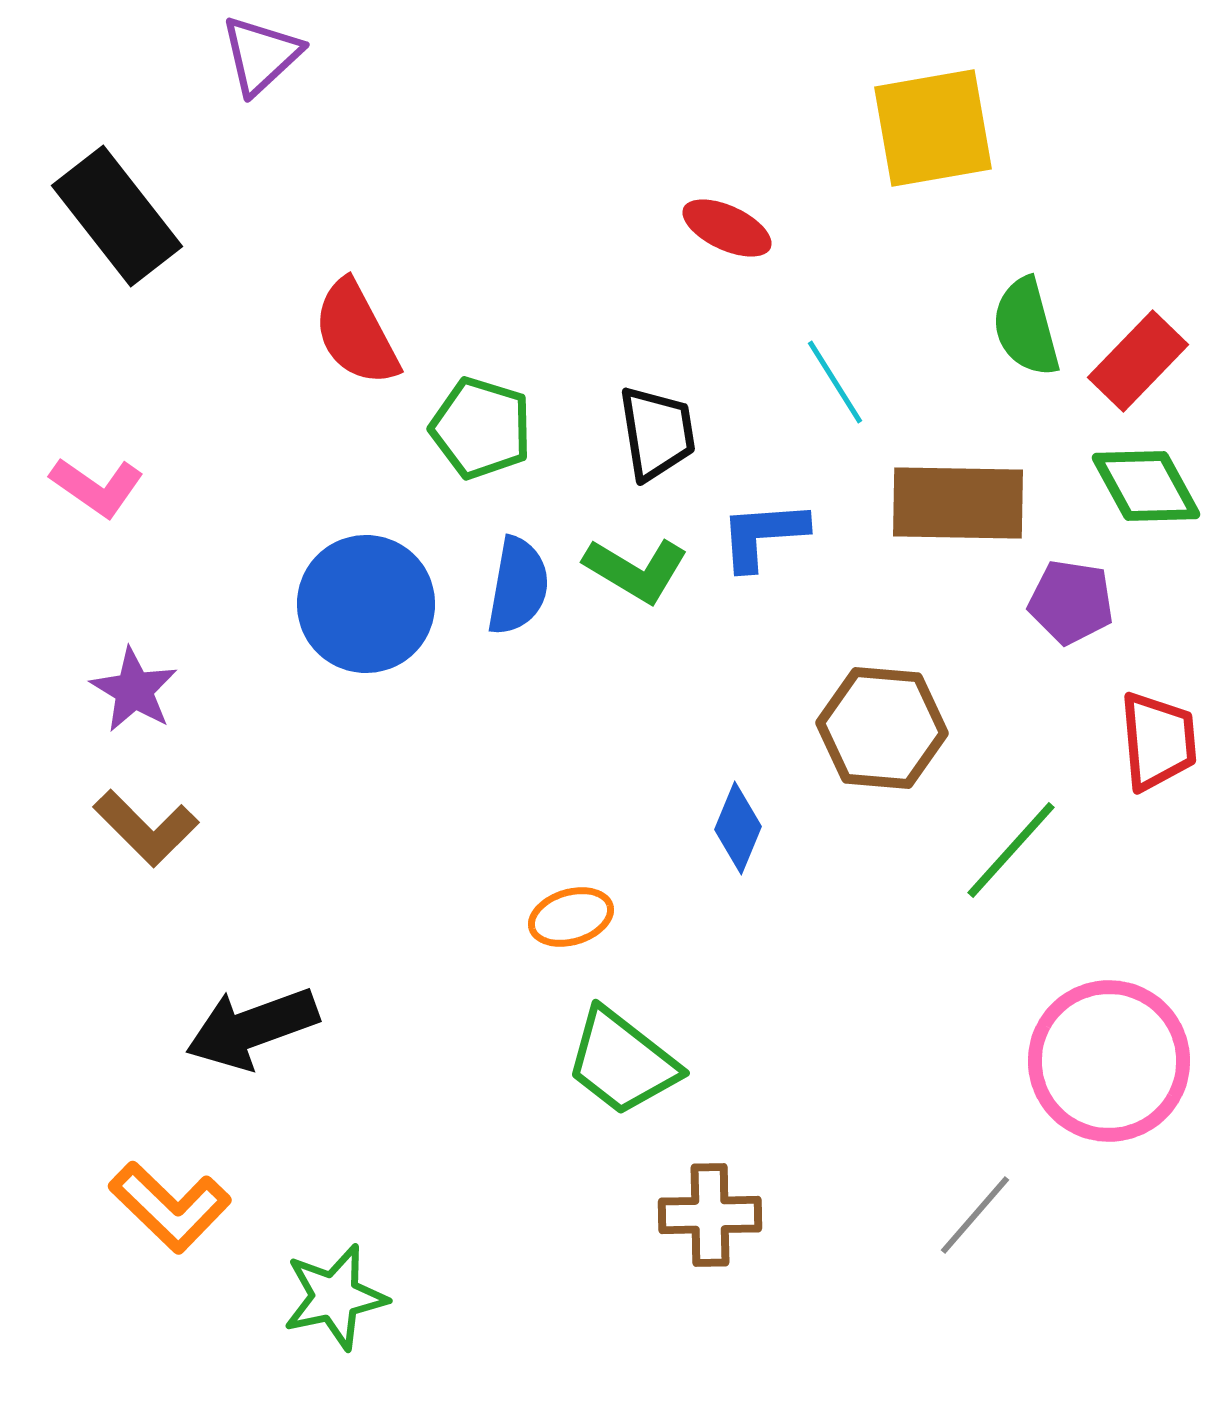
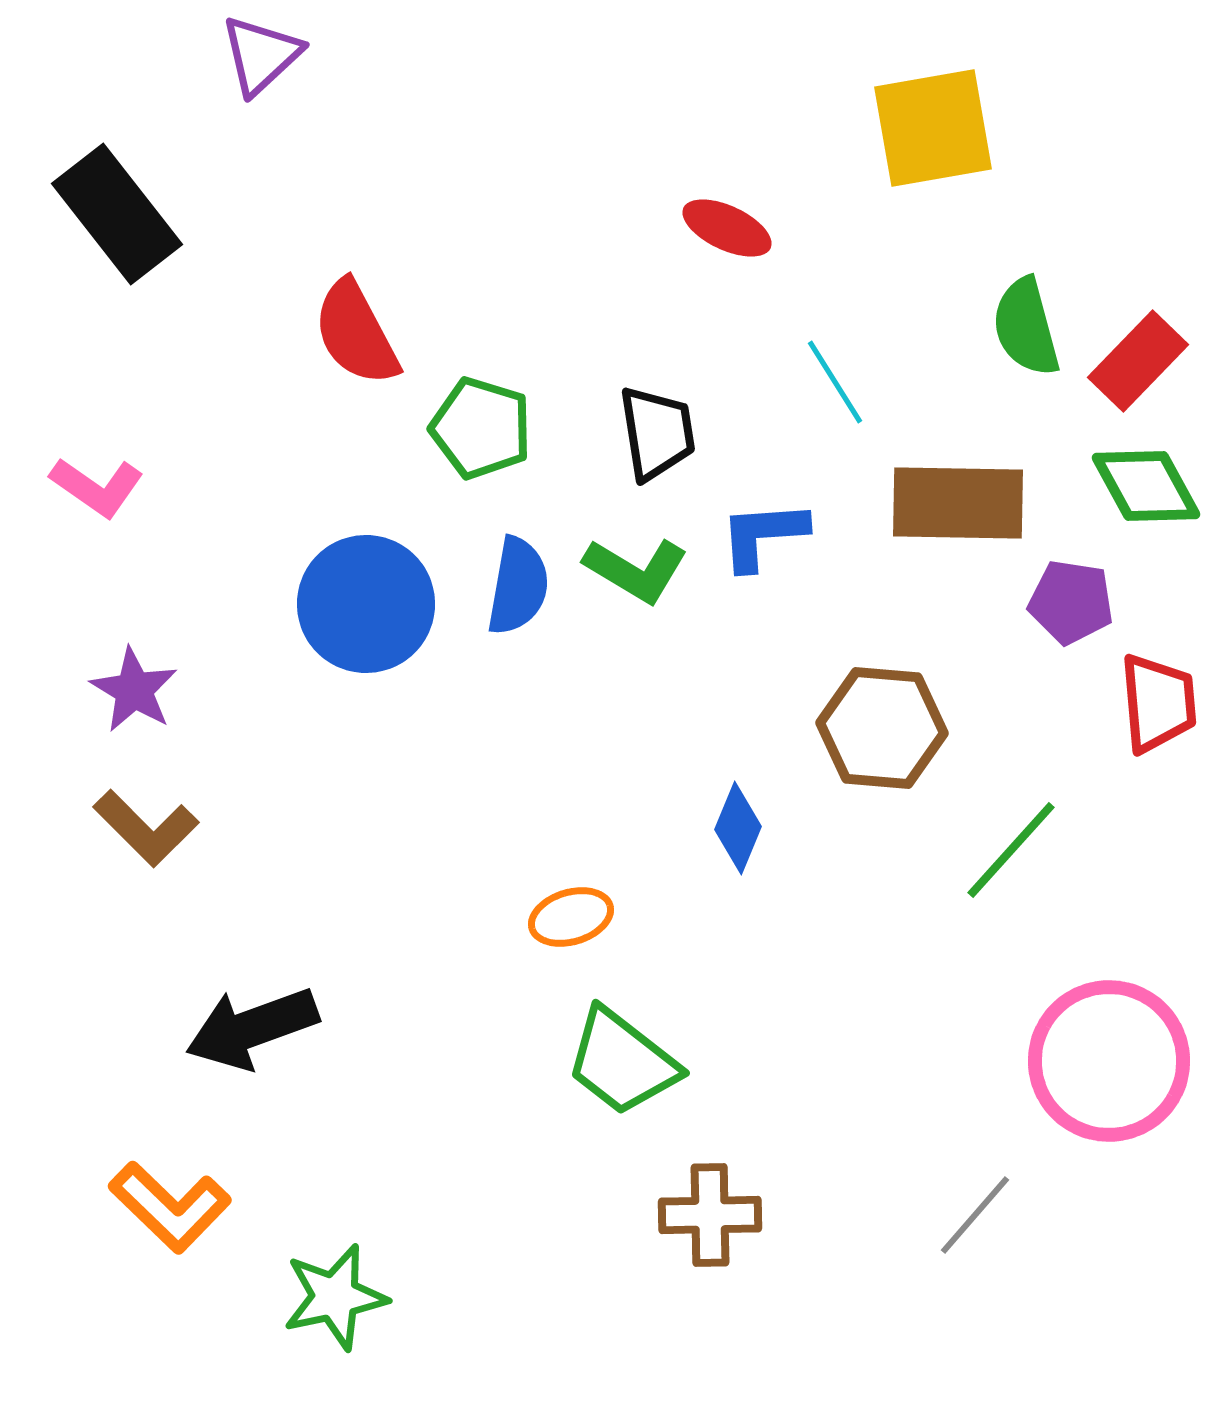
black rectangle: moved 2 px up
red trapezoid: moved 38 px up
